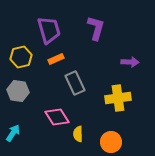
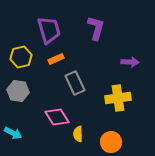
cyan arrow: rotated 84 degrees clockwise
